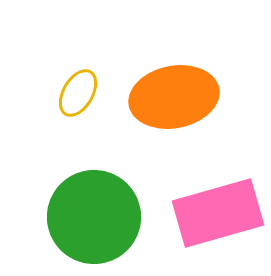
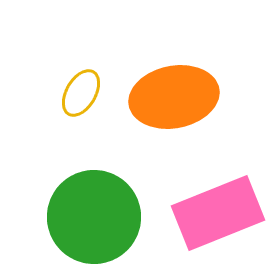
yellow ellipse: moved 3 px right
pink rectangle: rotated 6 degrees counterclockwise
